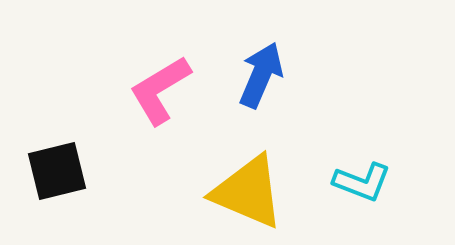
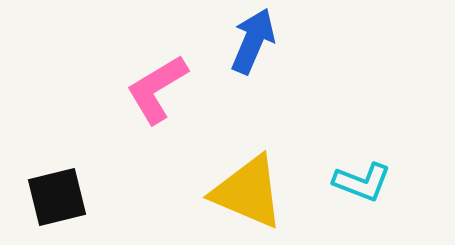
blue arrow: moved 8 px left, 34 px up
pink L-shape: moved 3 px left, 1 px up
black square: moved 26 px down
